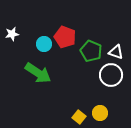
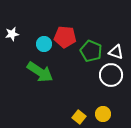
red pentagon: rotated 15 degrees counterclockwise
green arrow: moved 2 px right, 1 px up
yellow circle: moved 3 px right, 1 px down
